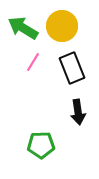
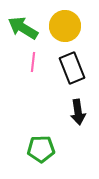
yellow circle: moved 3 px right
pink line: rotated 24 degrees counterclockwise
green pentagon: moved 4 px down
